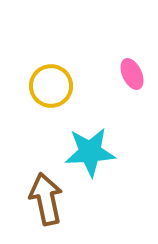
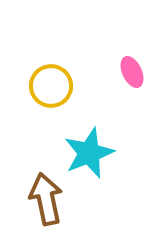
pink ellipse: moved 2 px up
cyan star: moved 1 px left, 1 px down; rotated 18 degrees counterclockwise
